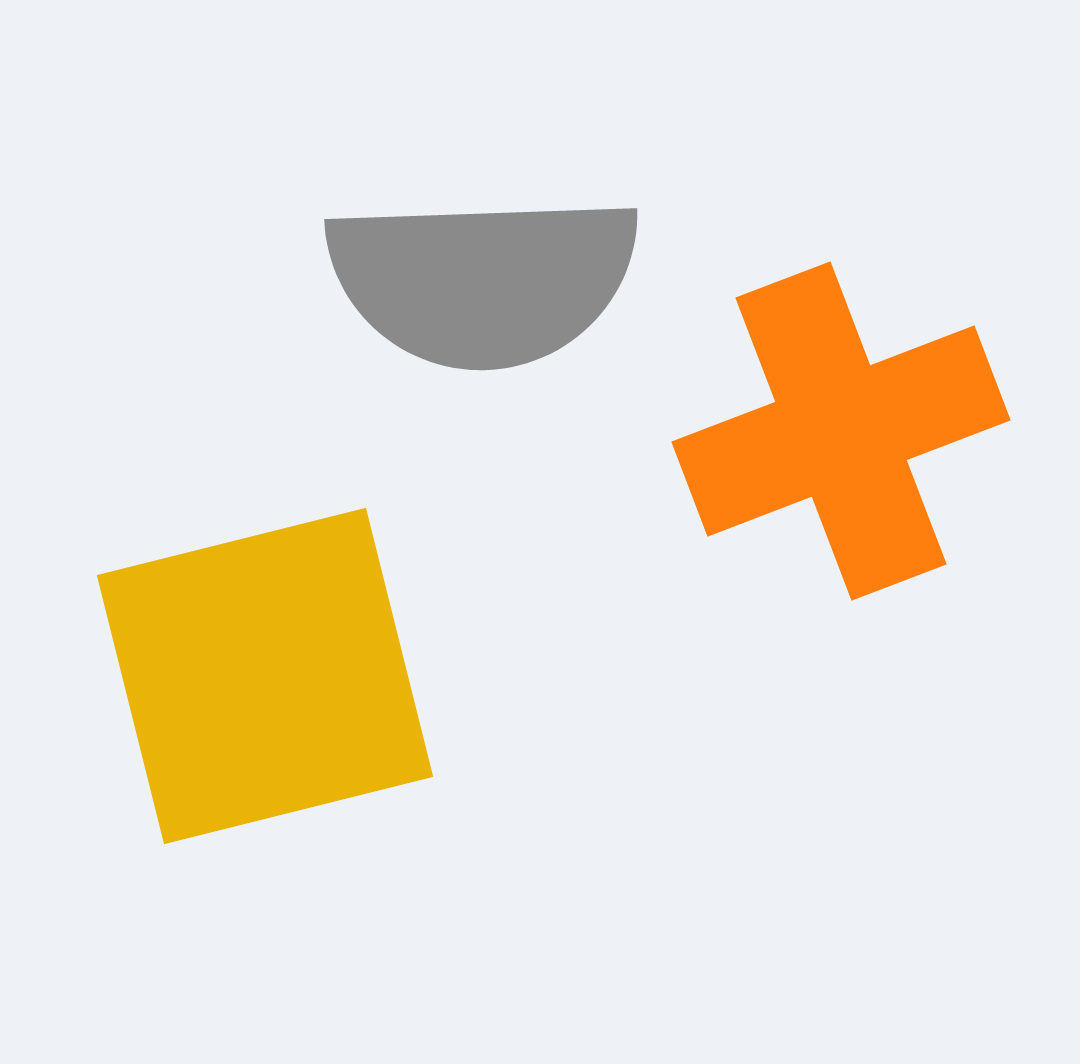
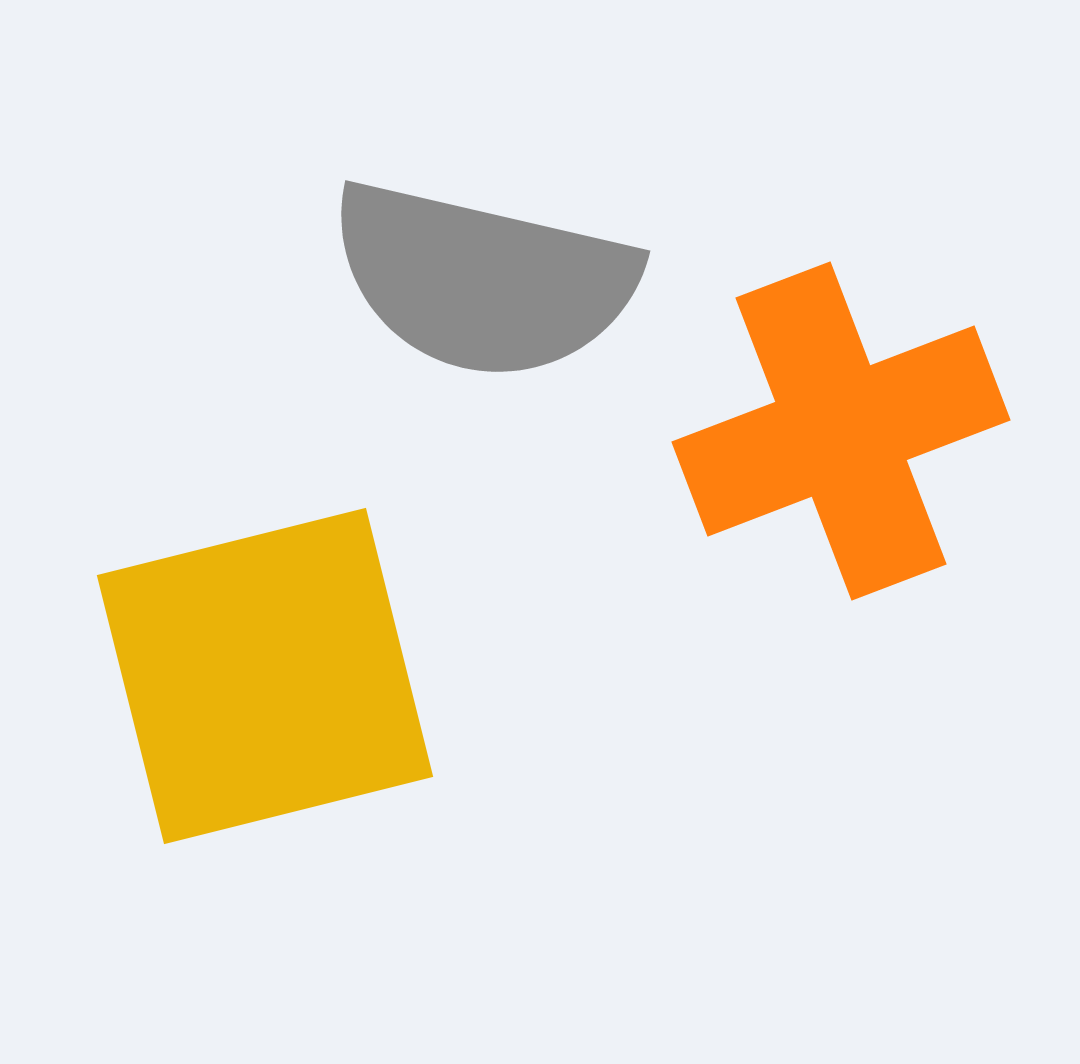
gray semicircle: rotated 15 degrees clockwise
